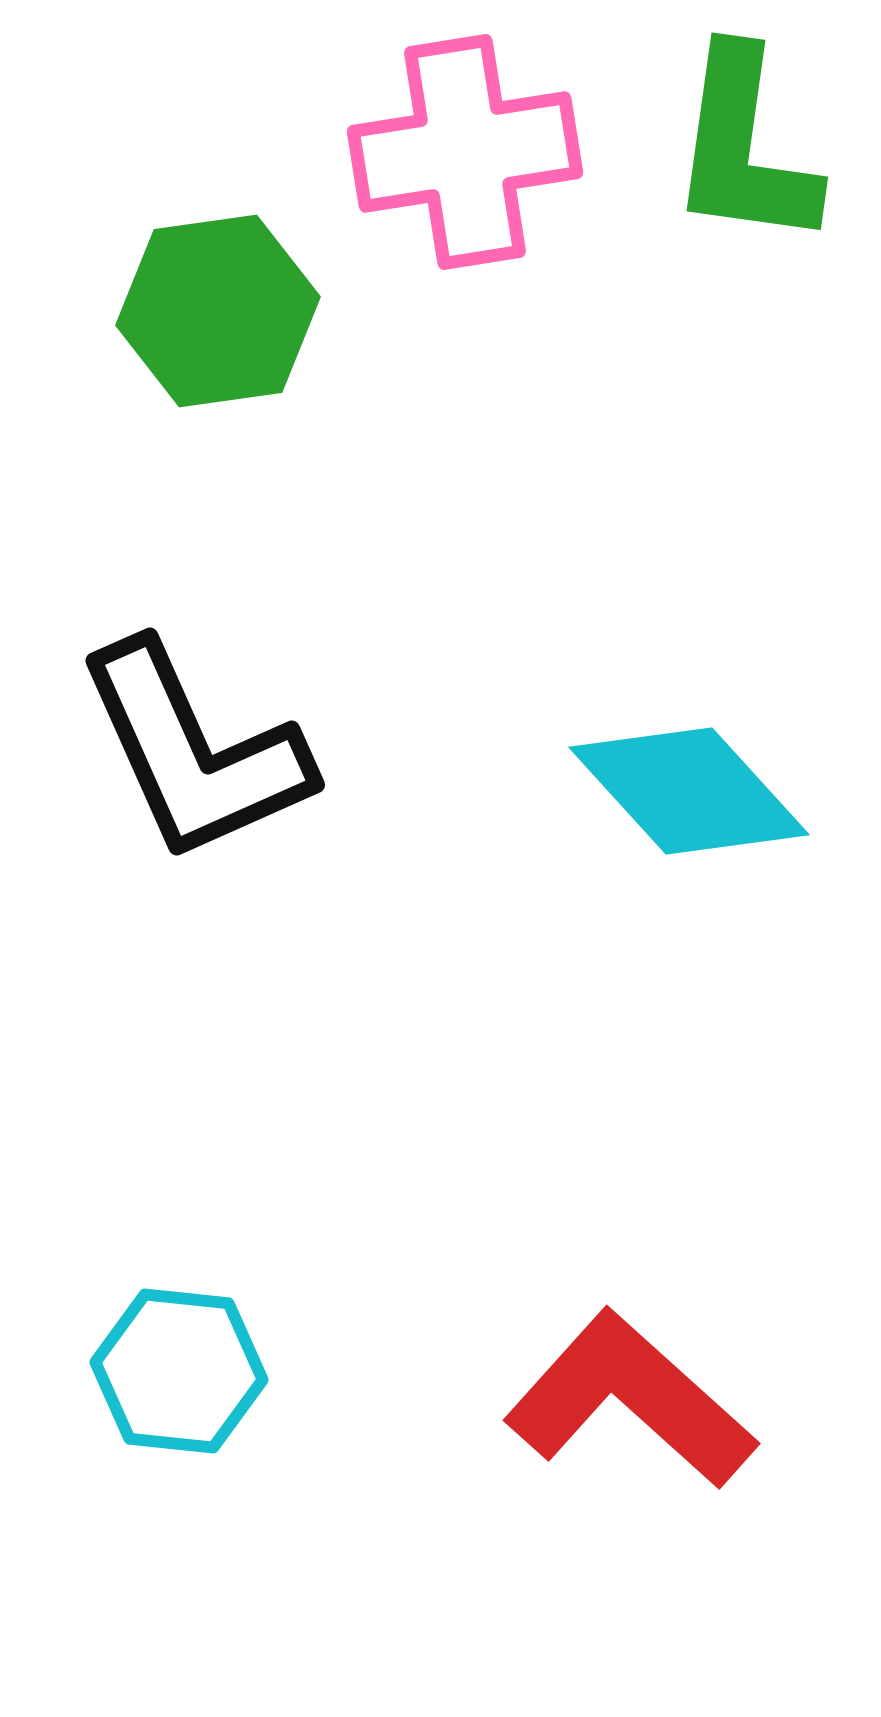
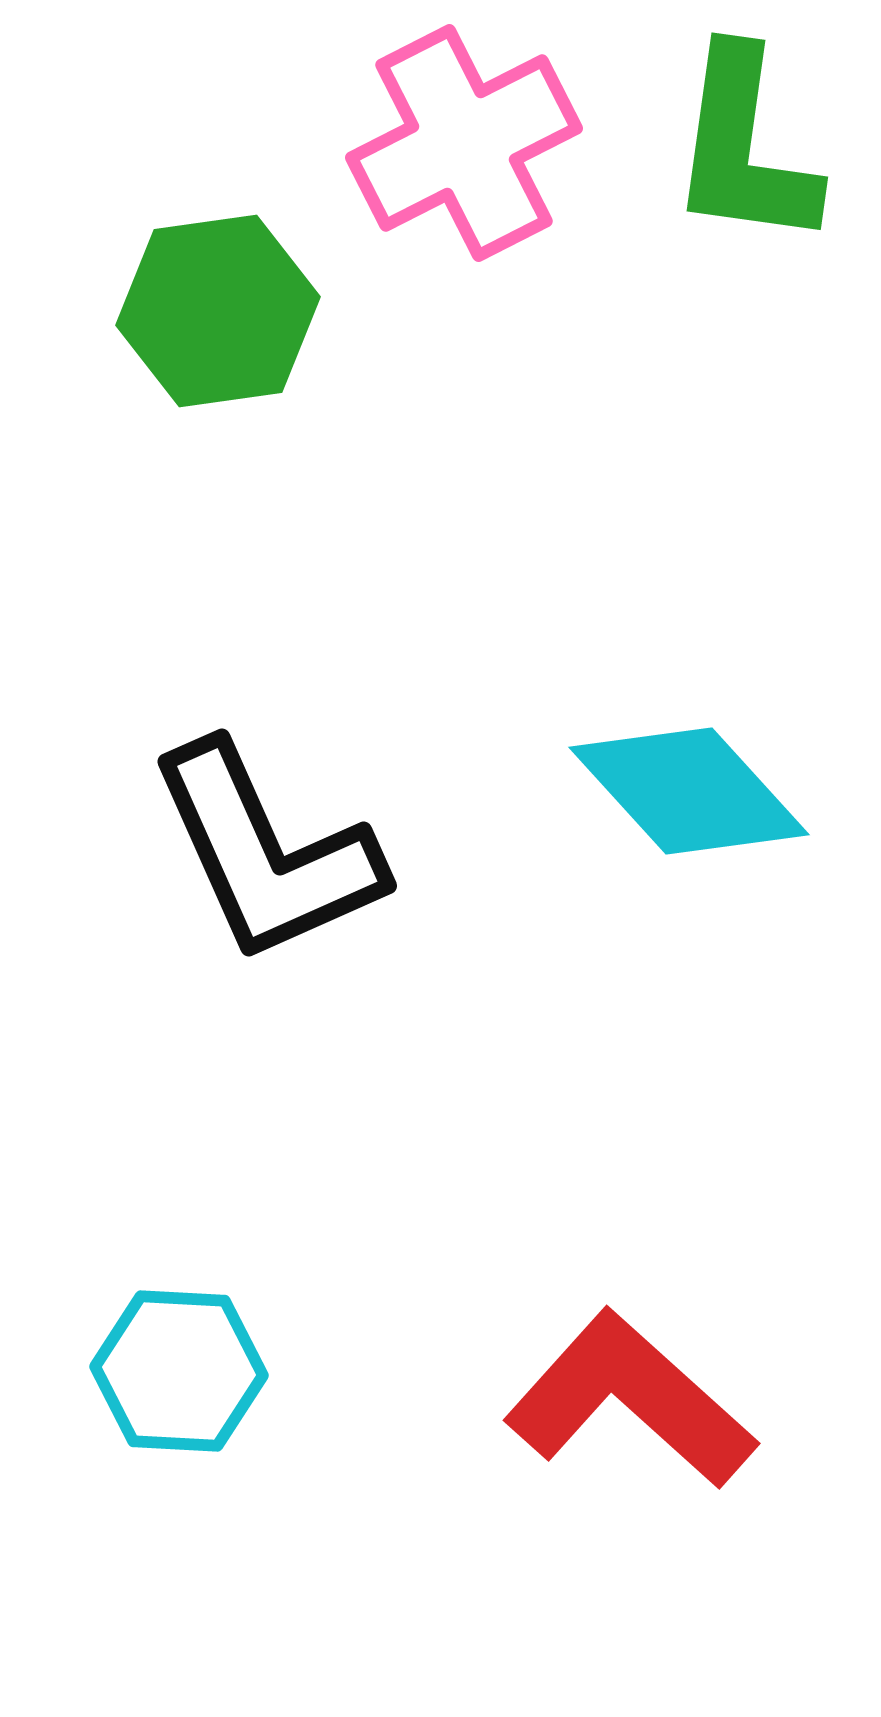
pink cross: moved 1 px left, 9 px up; rotated 18 degrees counterclockwise
black L-shape: moved 72 px right, 101 px down
cyan hexagon: rotated 3 degrees counterclockwise
